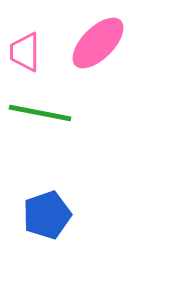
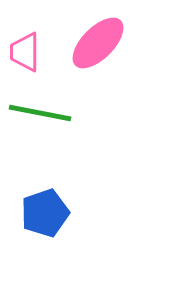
blue pentagon: moved 2 px left, 2 px up
